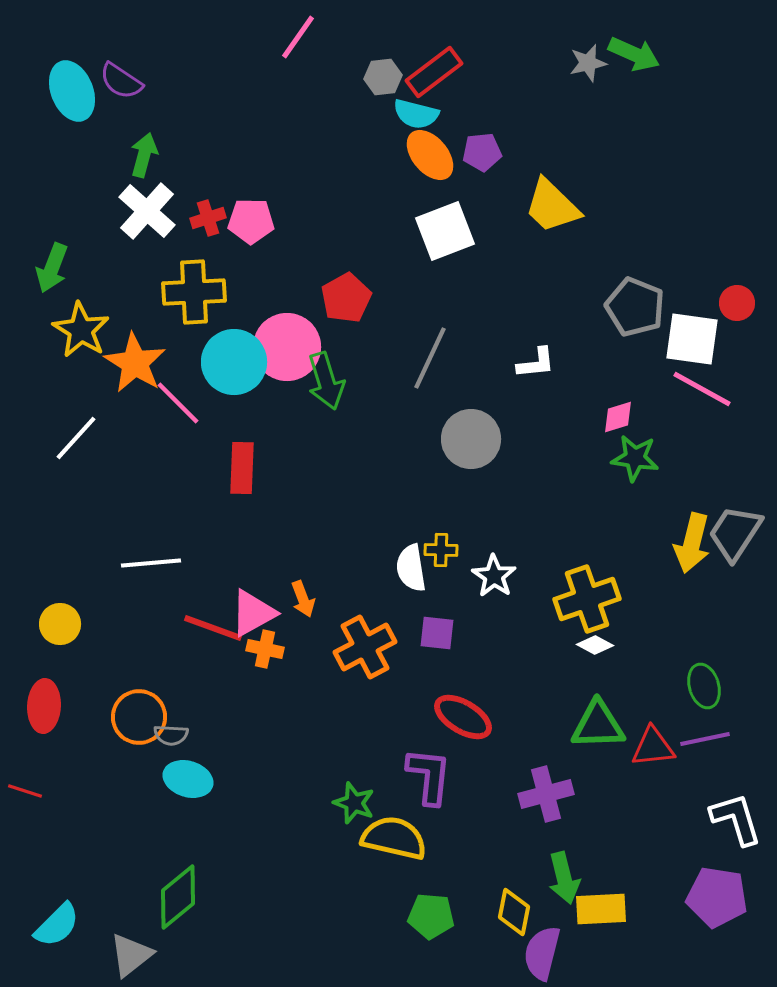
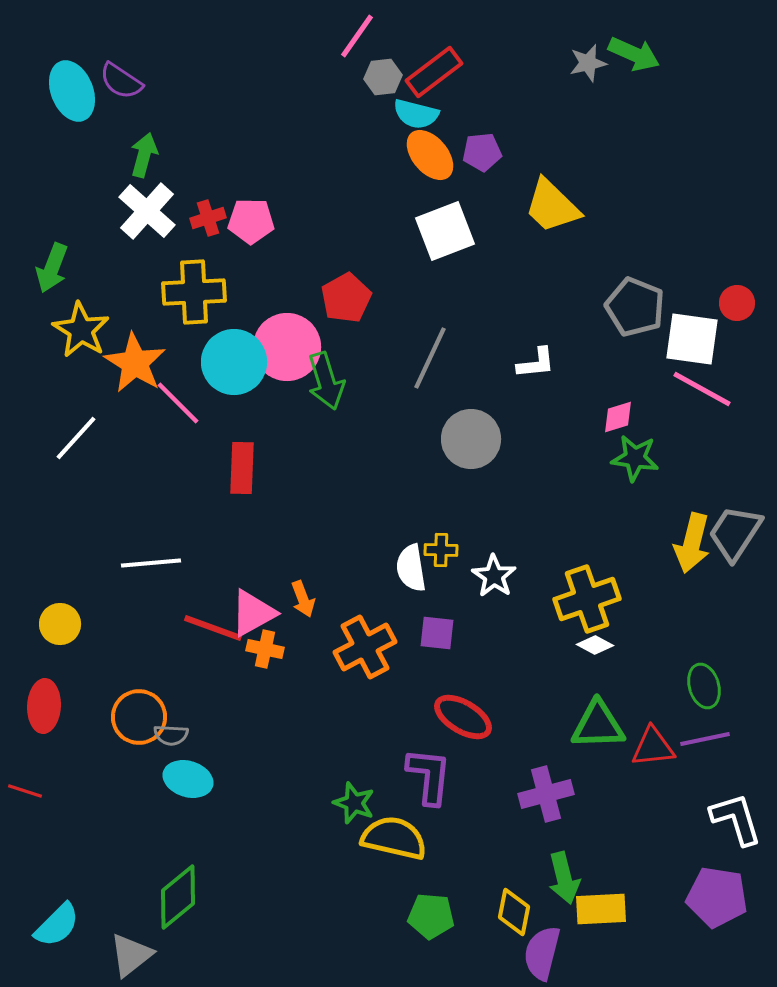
pink line at (298, 37): moved 59 px right, 1 px up
